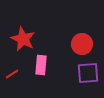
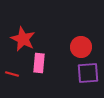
red circle: moved 1 px left, 3 px down
pink rectangle: moved 2 px left, 2 px up
red line: rotated 48 degrees clockwise
